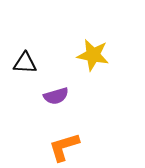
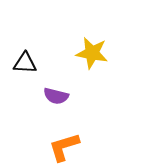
yellow star: moved 1 px left, 2 px up
purple semicircle: rotated 30 degrees clockwise
